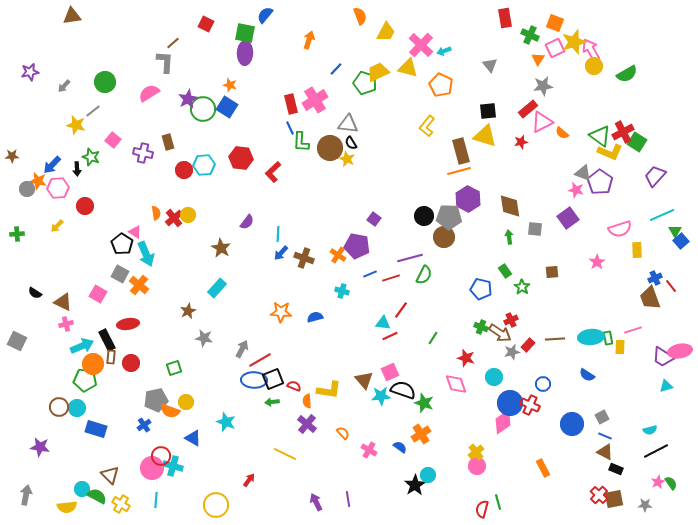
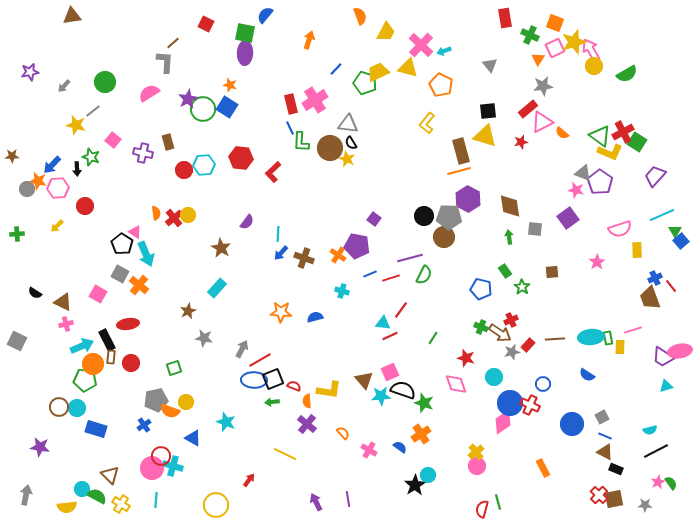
yellow L-shape at (427, 126): moved 3 px up
